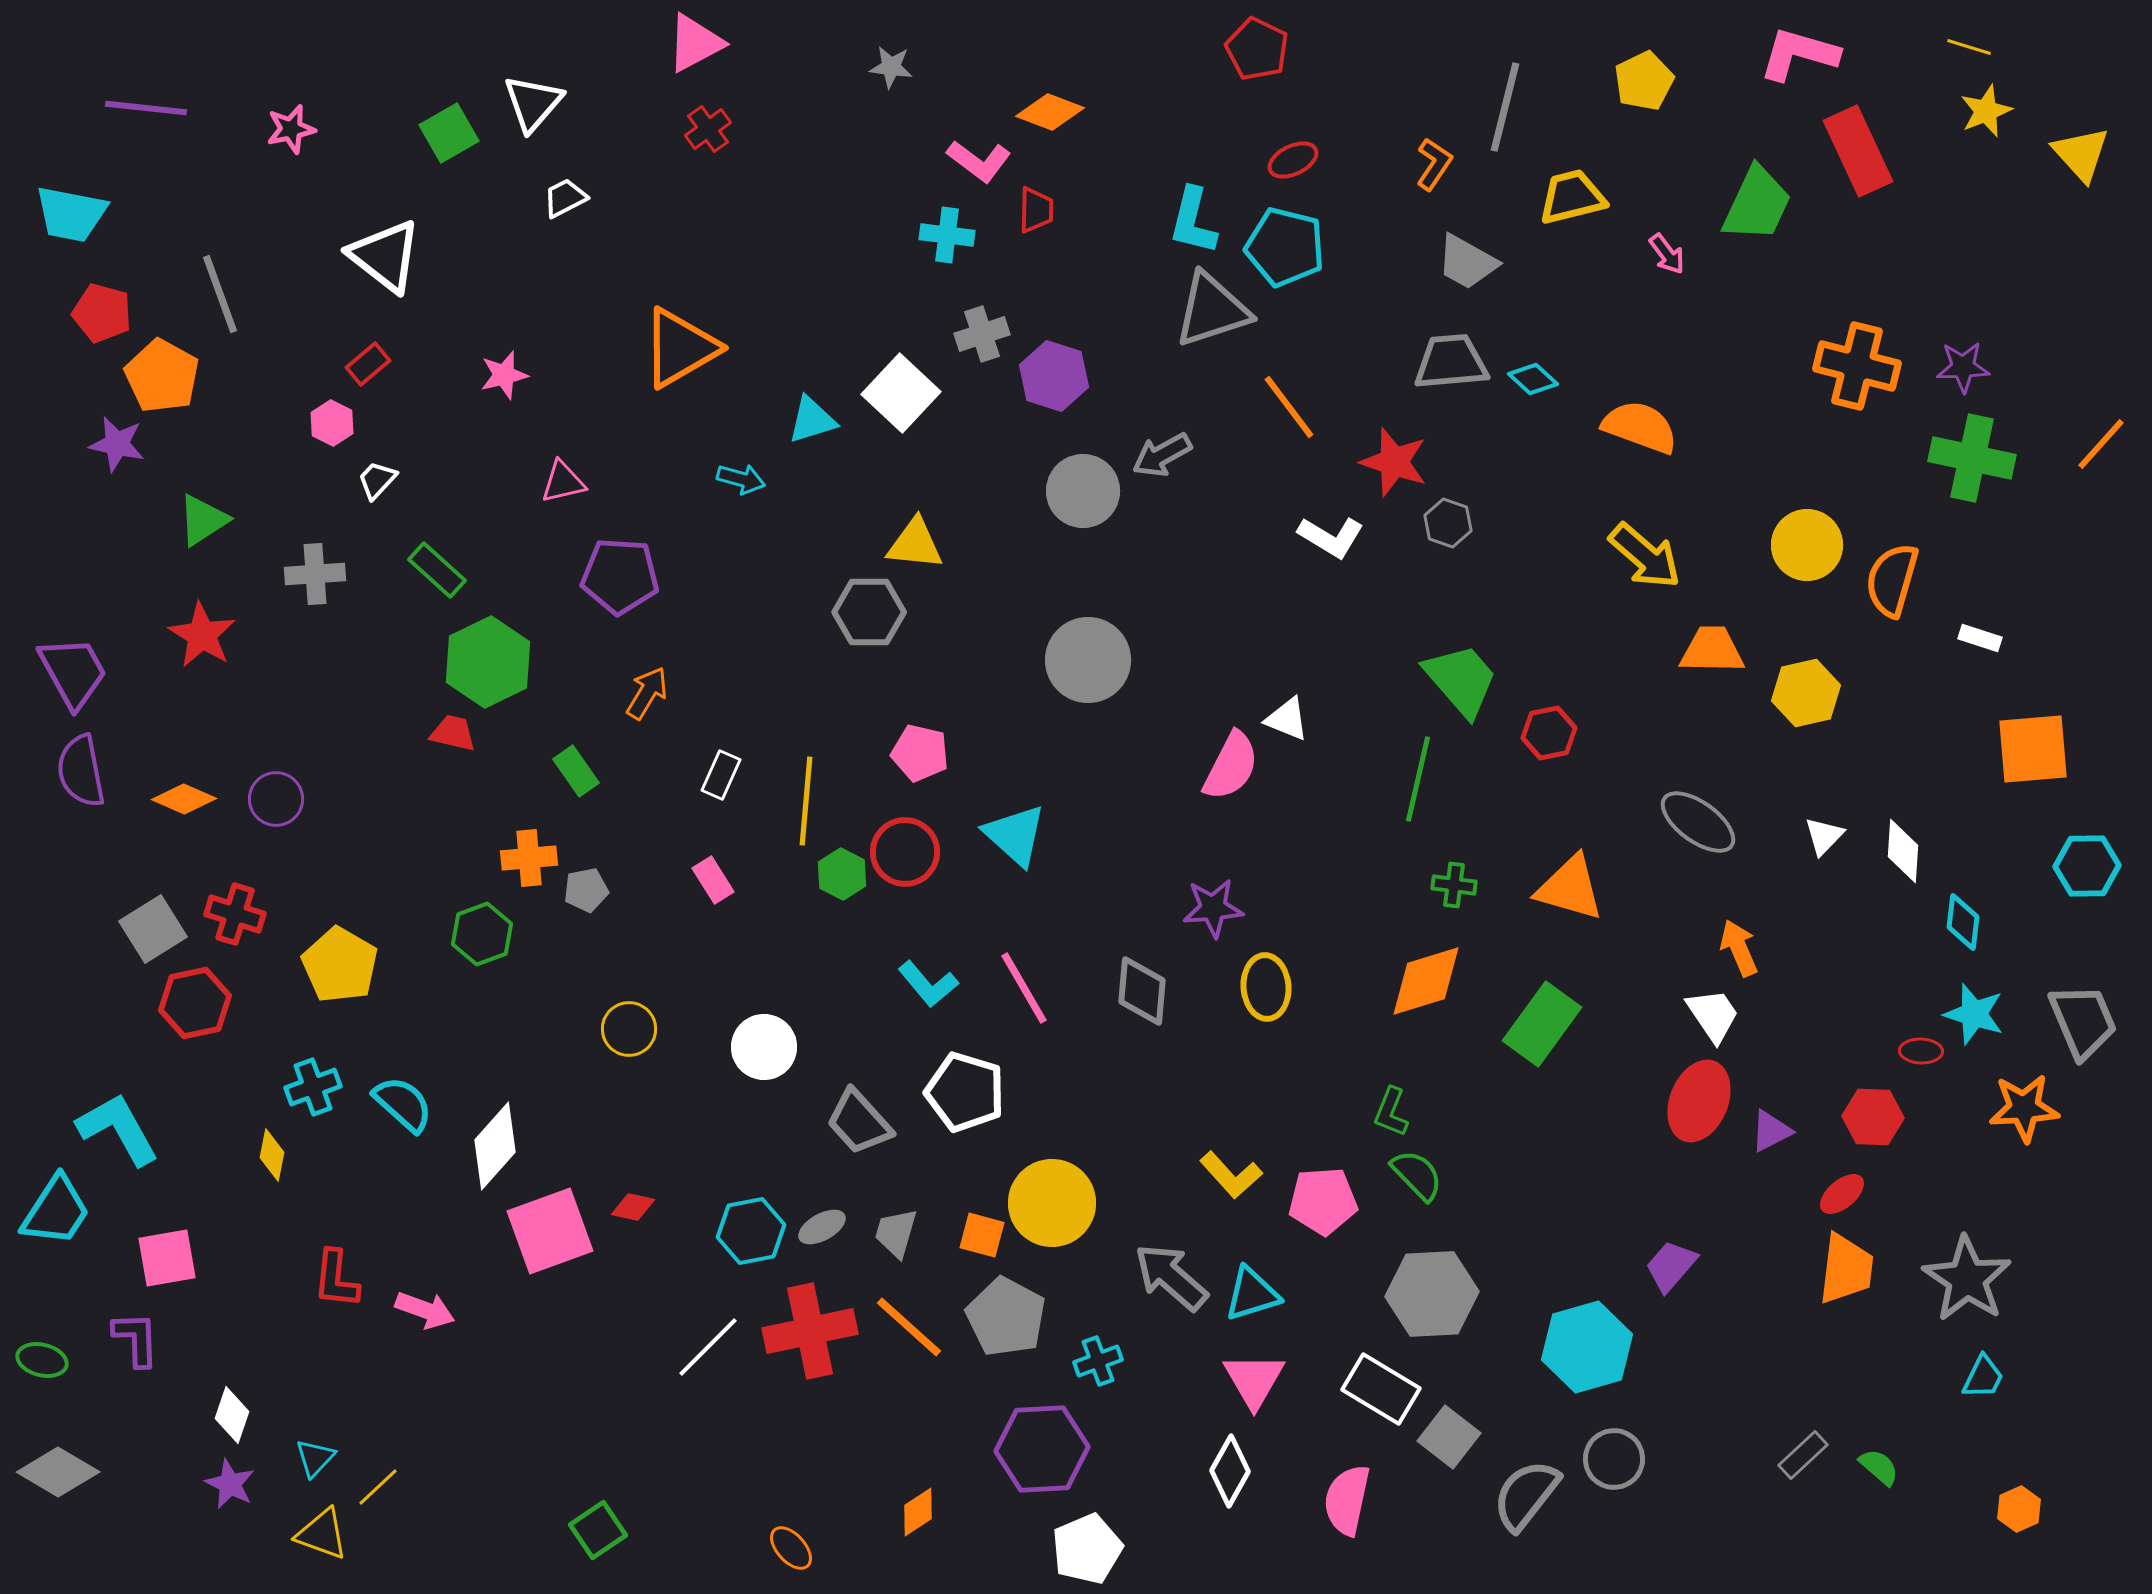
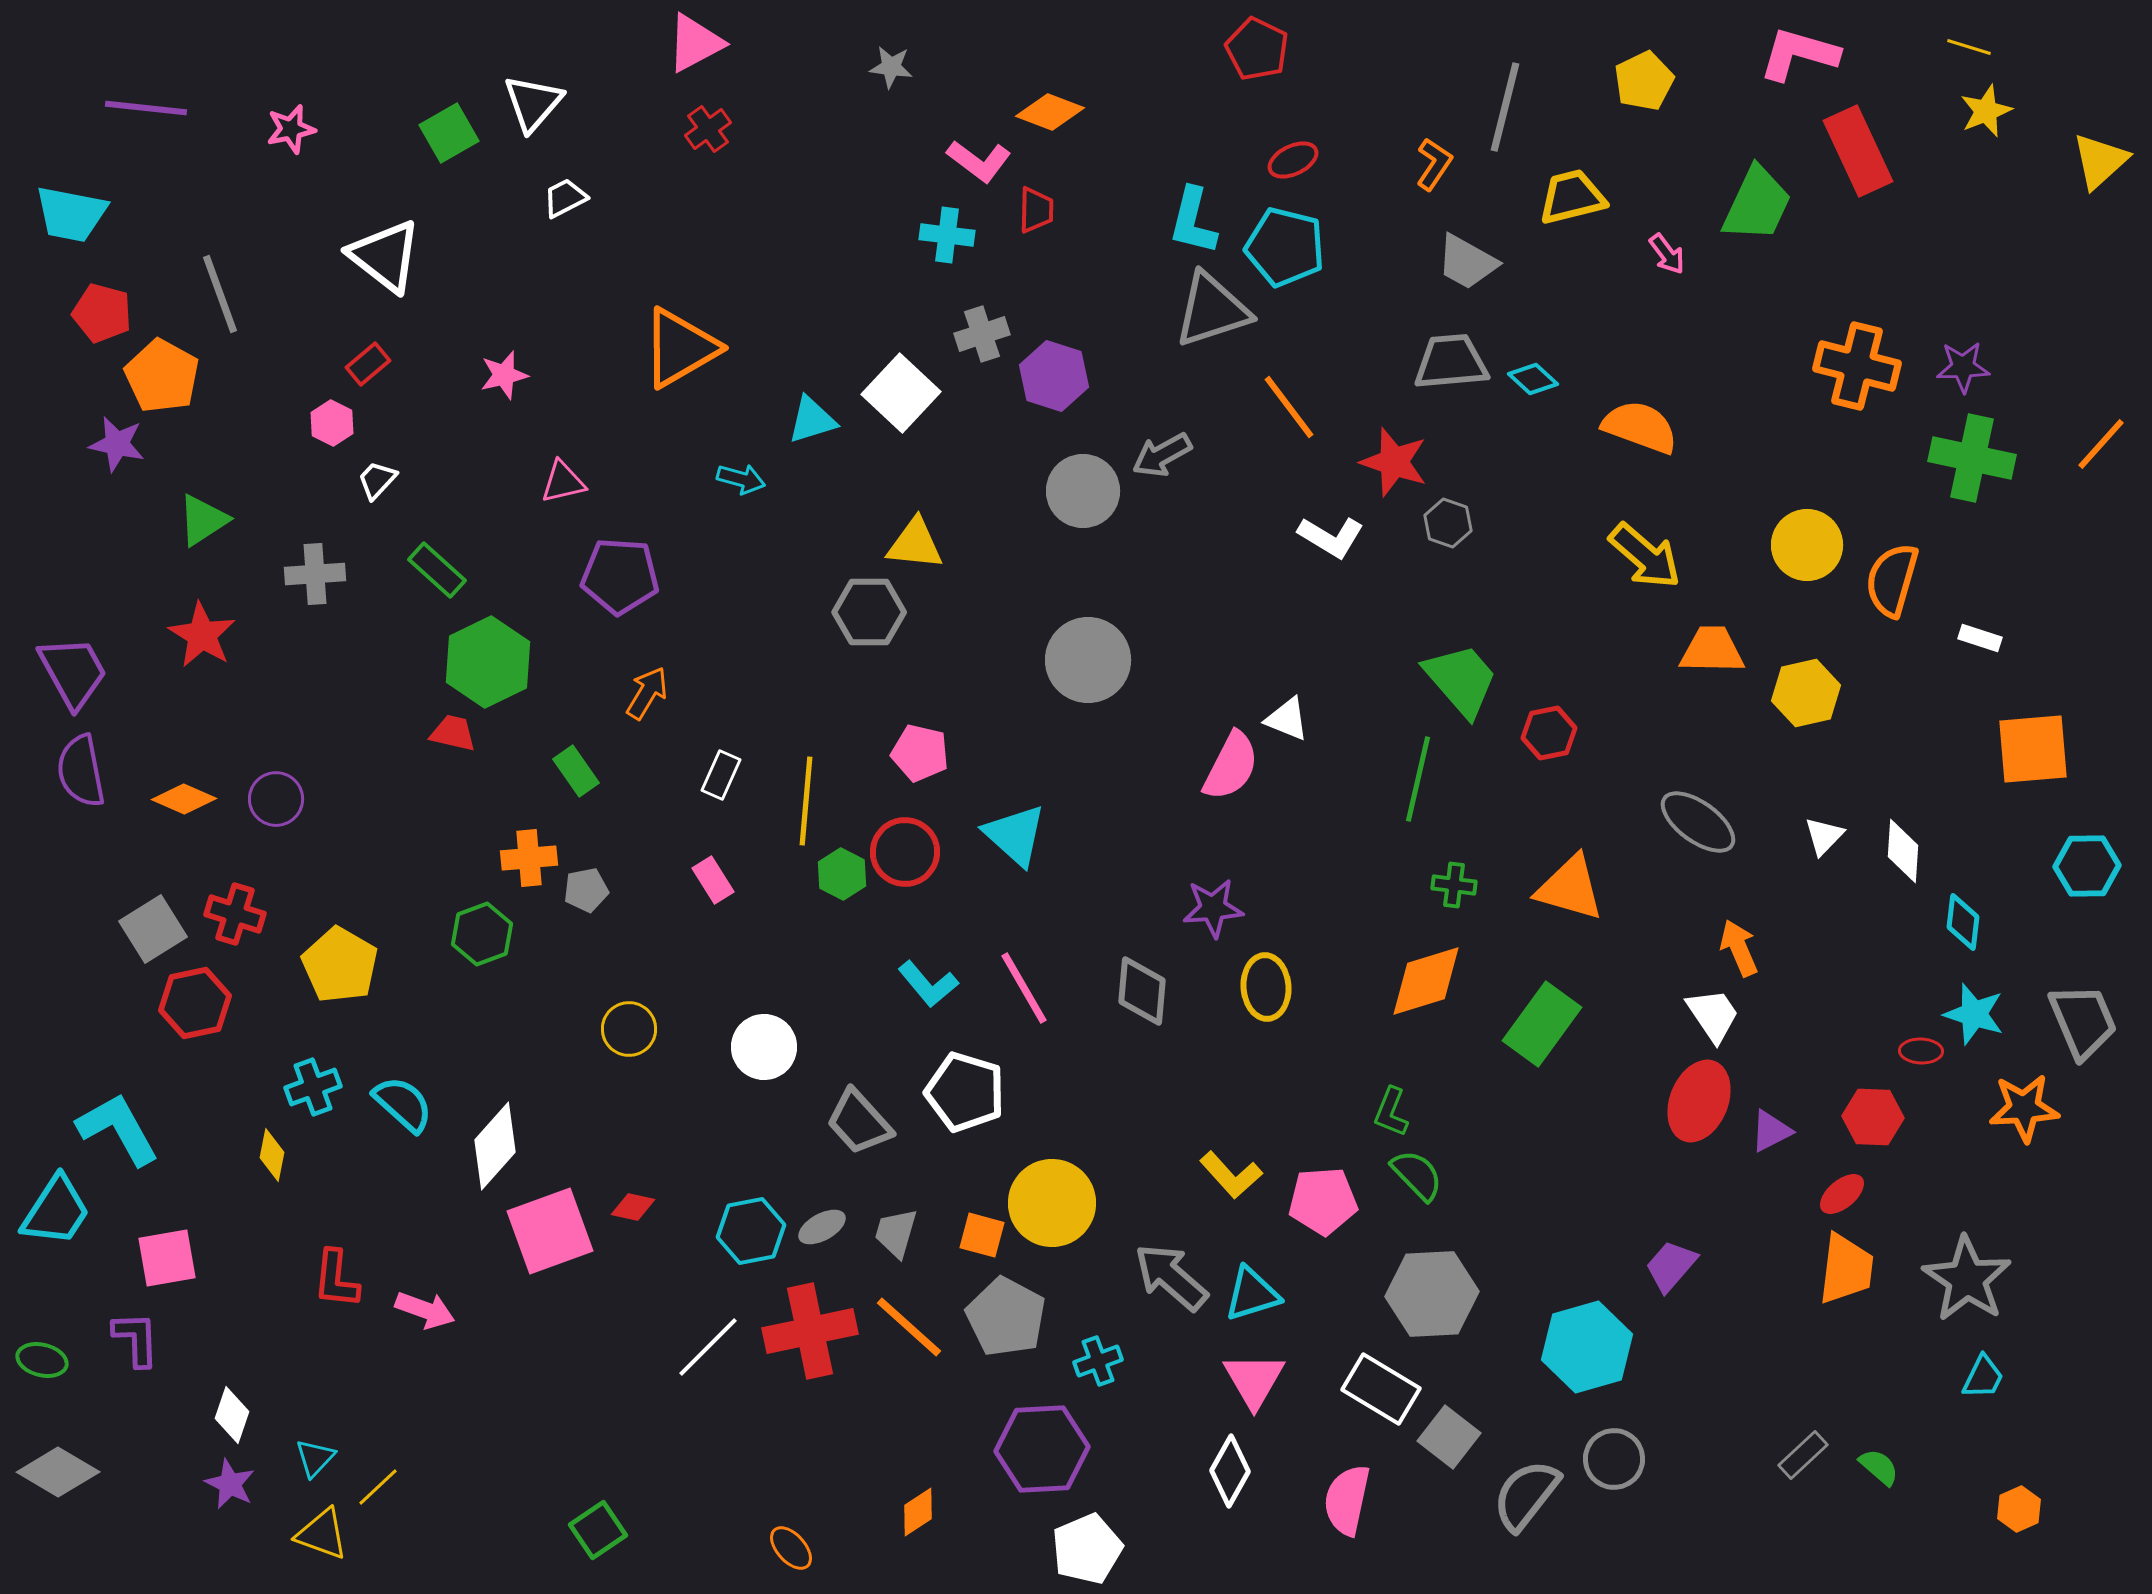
yellow triangle at (2081, 154): moved 19 px right, 7 px down; rotated 30 degrees clockwise
